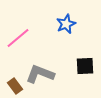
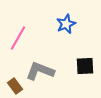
pink line: rotated 20 degrees counterclockwise
gray L-shape: moved 3 px up
